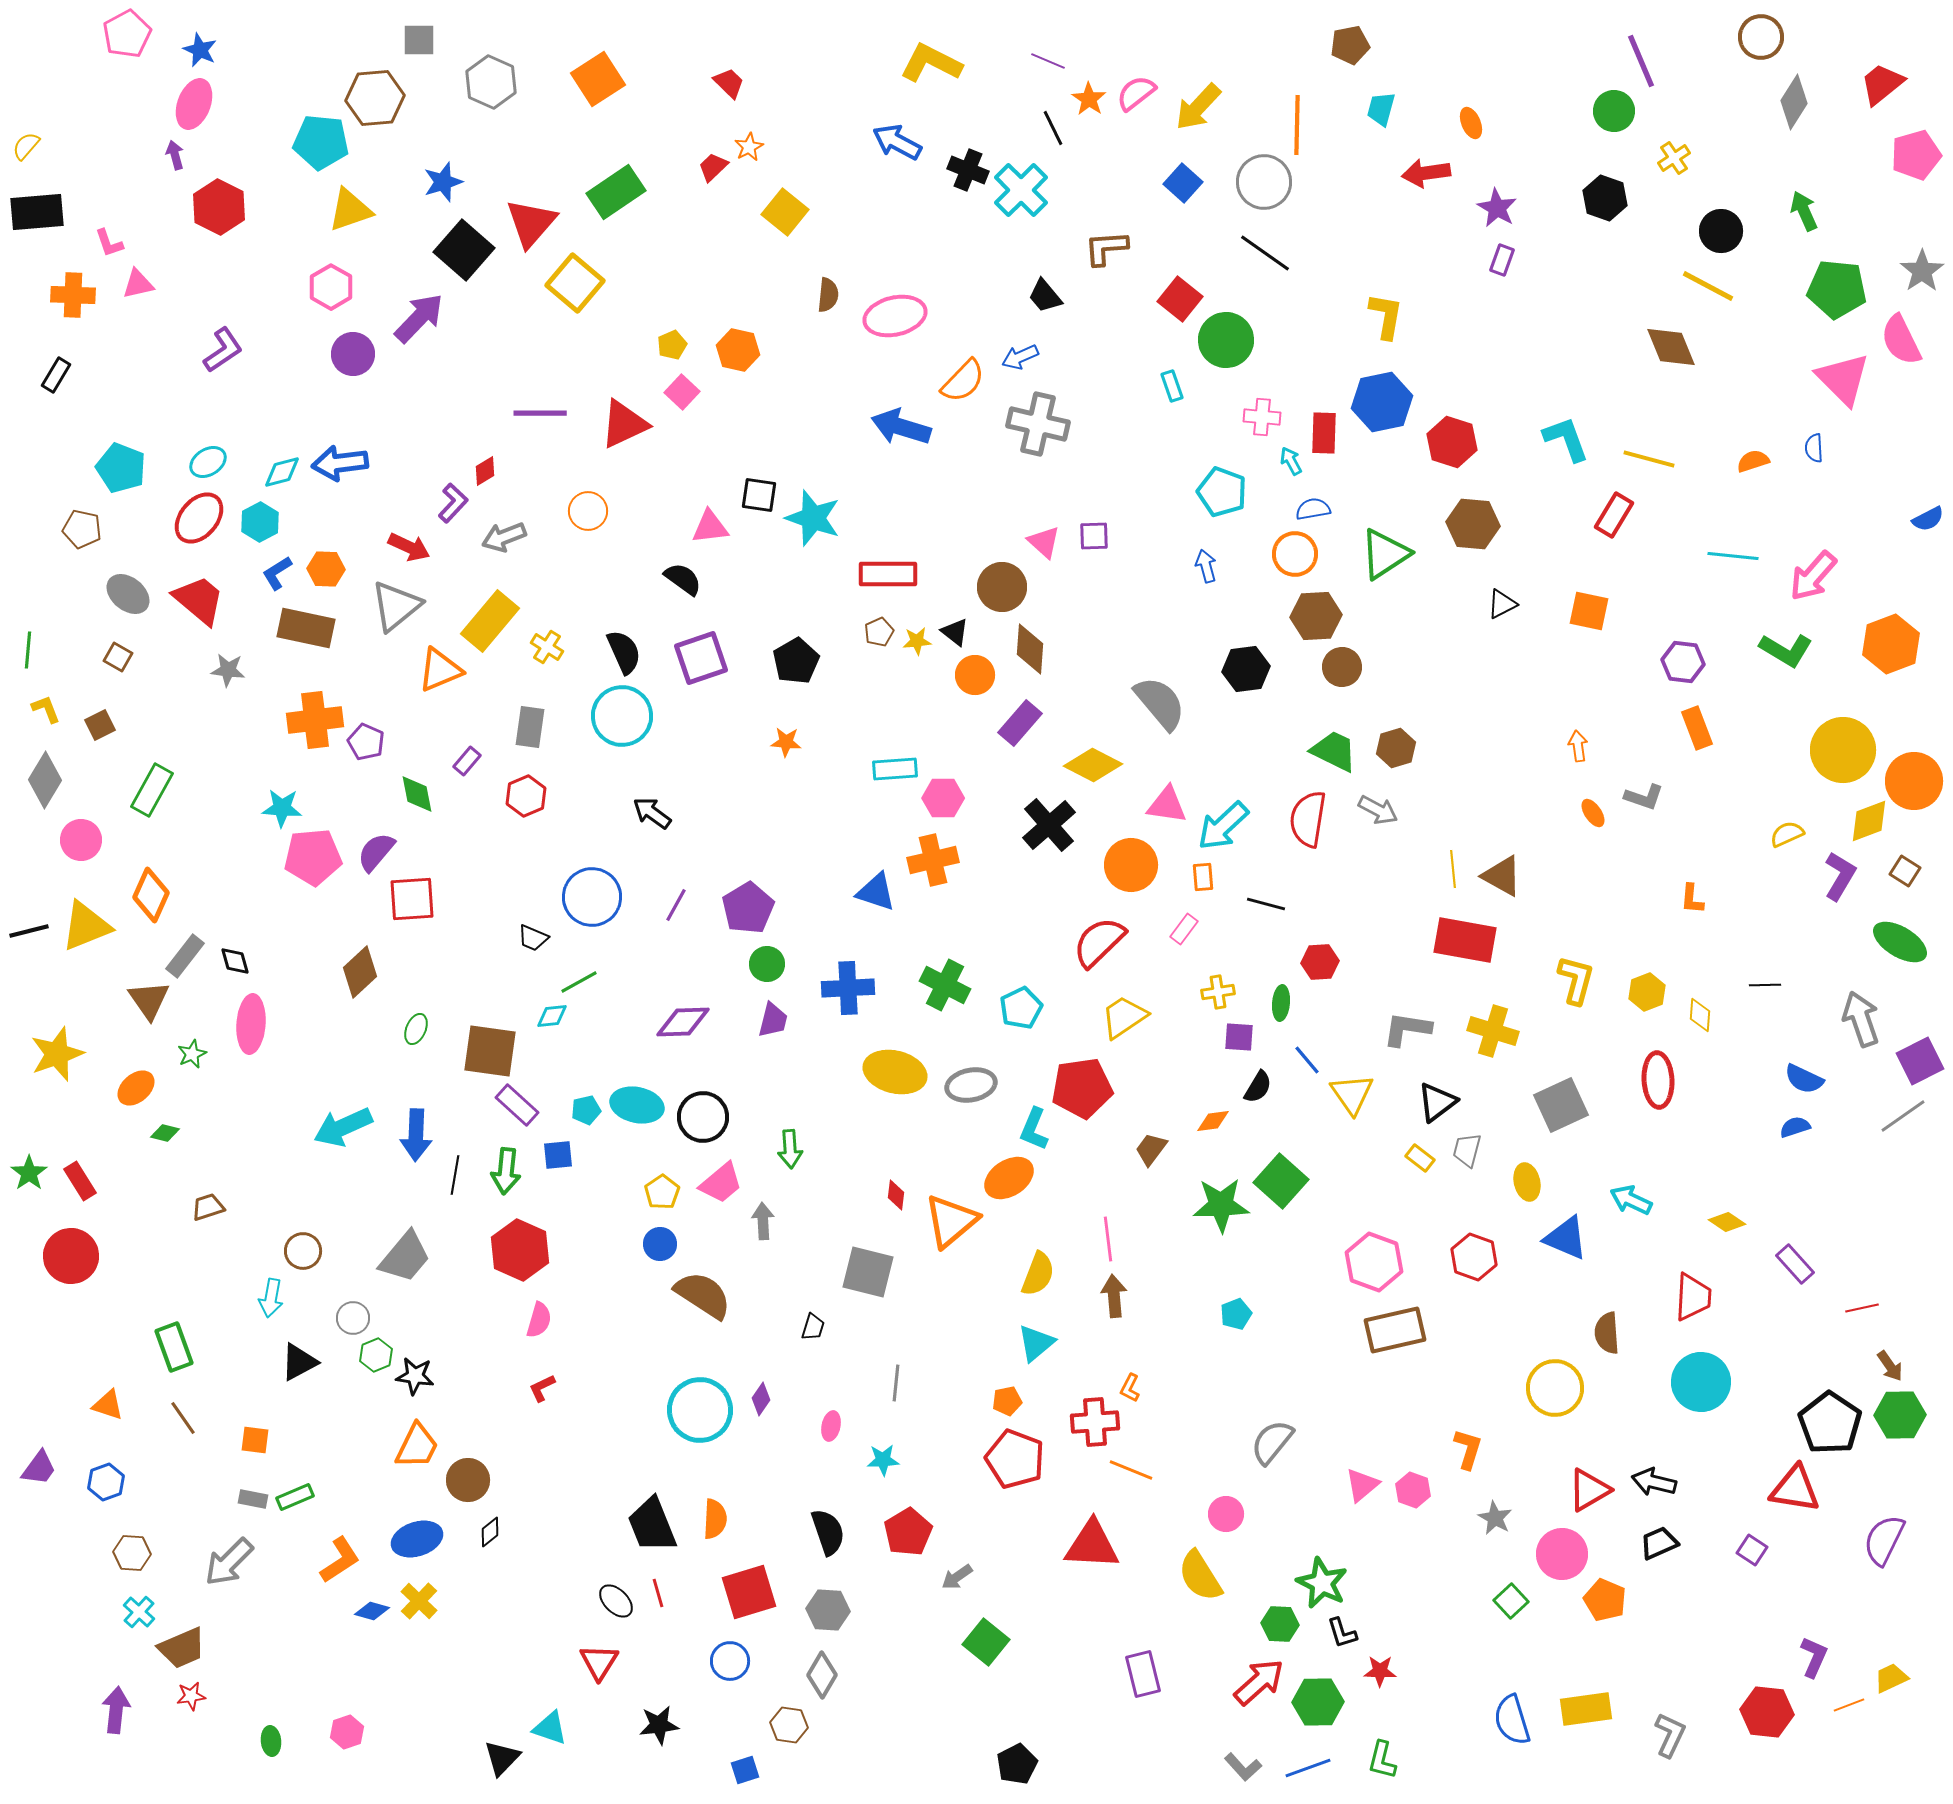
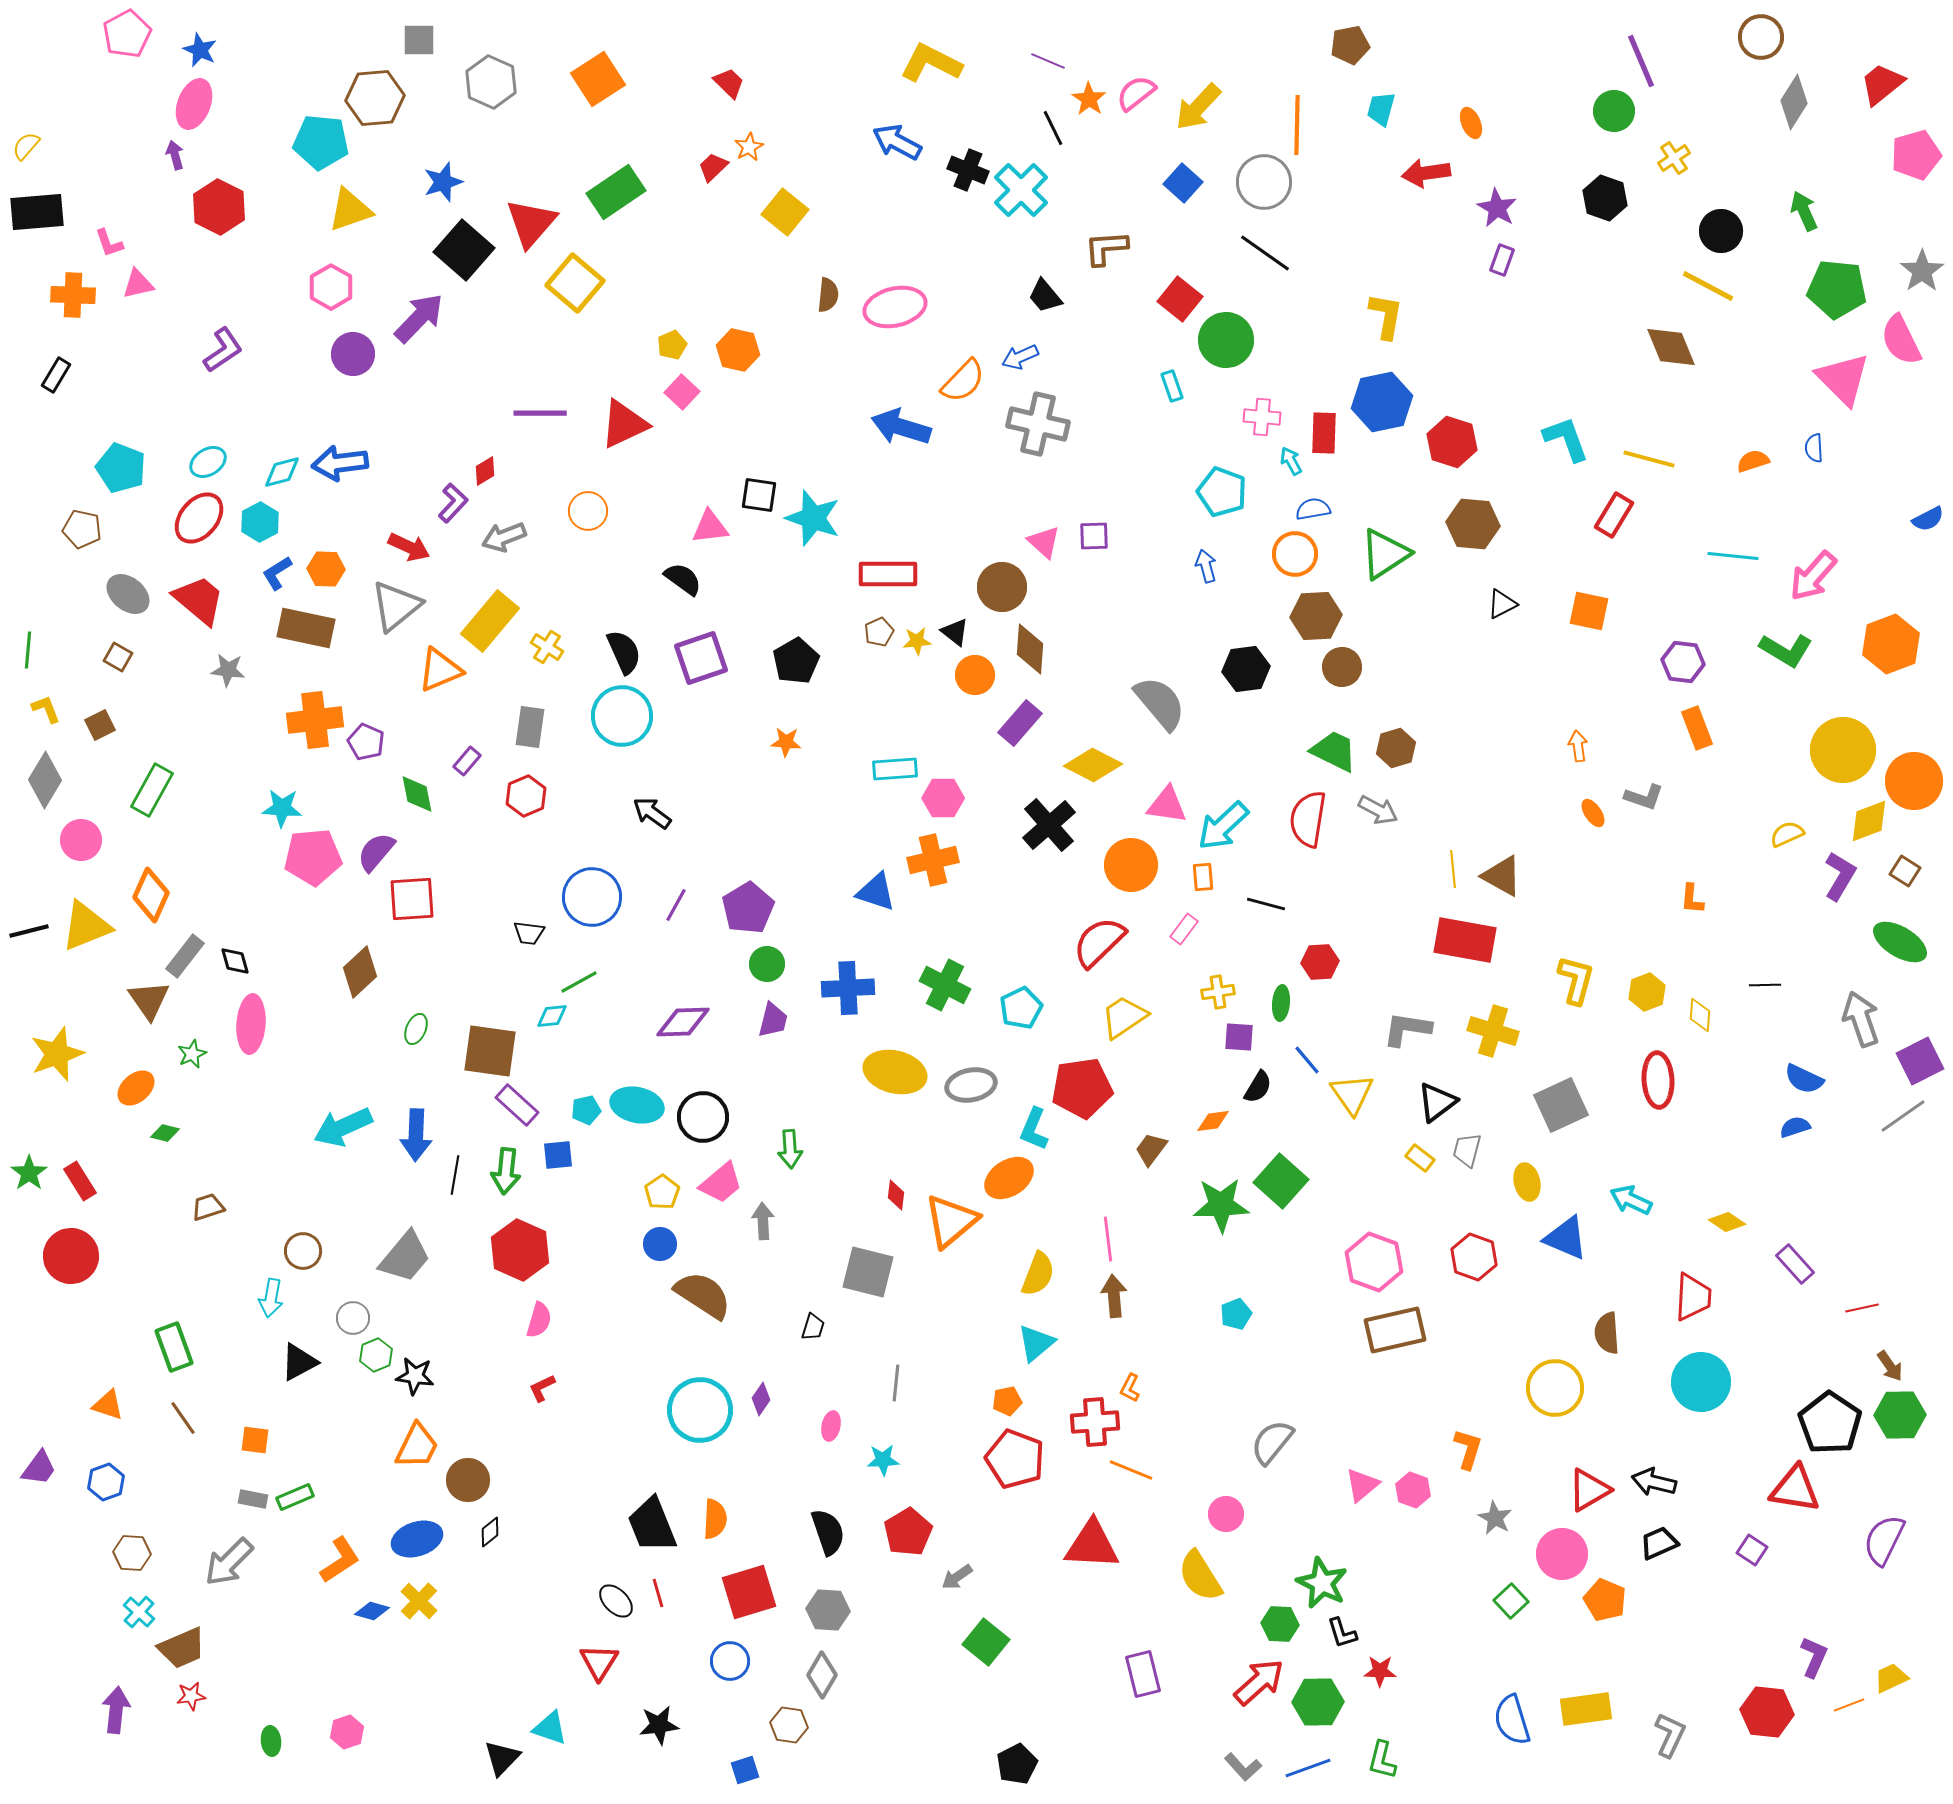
pink ellipse at (895, 316): moved 9 px up
black trapezoid at (533, 938): moved 4 px left, 5 px up; rotated 16 degrees counterclockwise
